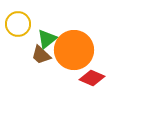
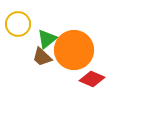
brown trapezoid: moved 1 px right, 2 px down
red diamond: moved 1 px down
